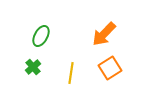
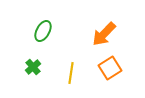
green ellipse: moved 2 px right, 5 px up
